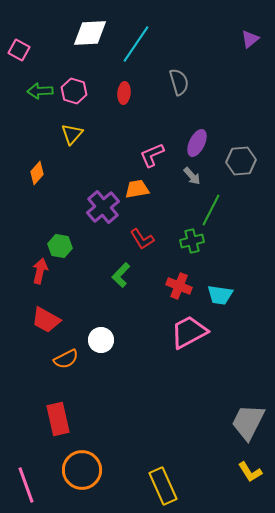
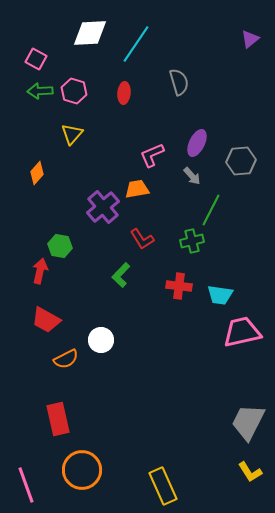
pink square: moved 17 px right, 9 px down
red cross: rotated 15 degrees counterclockwise
pink trapezoid: moved 53 px right; rotated 15 degrees clockwise
